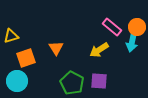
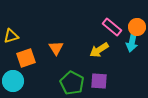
cyan circle: moved 4 px left
